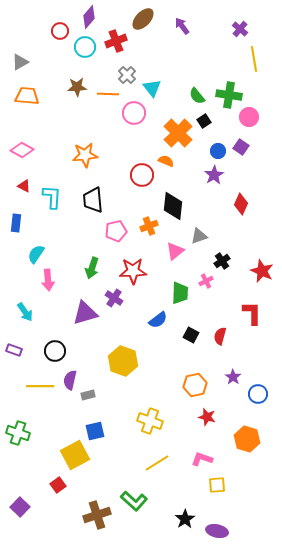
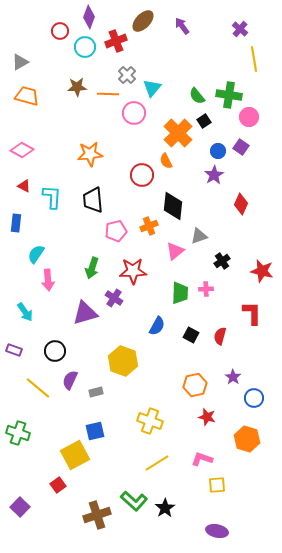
purple diamond at (89, 17): rotated 20 degrees counterclockwise
brown ellipse at (143, 19): moved 2 px down
cyan triangle at (152, 88): rotated 18 degrees clockwise
orange trapezoid at (27, 96): rotated 10 degrees clockwise
orange star at (85, 155): moved 5 px right, 1 px up
orange semicircle at (166, 161): rotated 140 degrees counterclockwise
red star at (262, 271): rotated 10 degrees counterclockwise
pink cross at (206, 281): moved 8 px down; rotated 24 degrees clockwise
blue semicircle at (158, 320): moved 1 px left, 6 px down; rotated 24 degrees counterclockwise
purple semicircle at (70, 380): rotated 12 degrees clockwise
yellow line at (40, 386): moved 2 px left, 2 px down; rotated 40 degrees clockwise
blue circle at (258, 394): moved 4 px left, 4 px down
gray rectangle at (88, 395): moved 8 px right, 3 px up
black star at (185, 519): moved 20 px left, 11 px up
